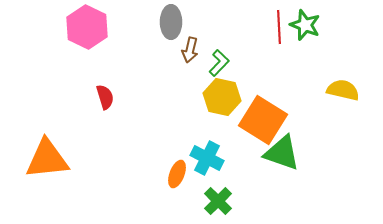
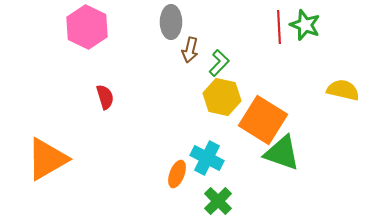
orange triangle: rotated 24 degrees counterclockwise
